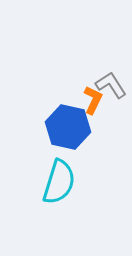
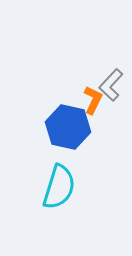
gray L-shape: rotated 104 degrees counterclockwise
cyan semicircle: moved 5 px down
